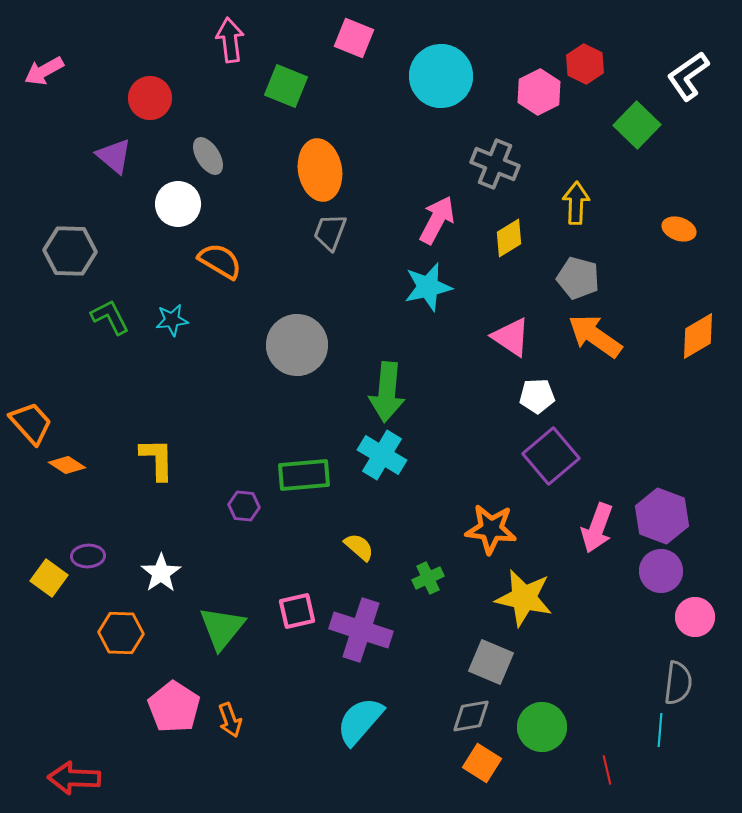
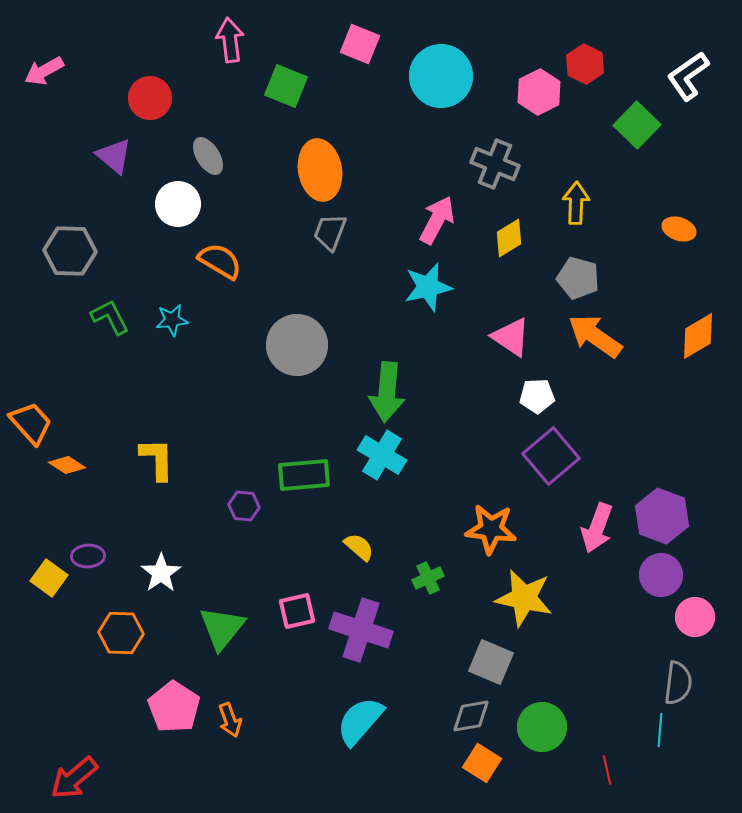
pink square at (354, 38): moved 6 px right, 6 px down
purple circle at (661, 571): moved 4 px down
red arrow at (74, 778): rotated 42 degrees counterclockwise
